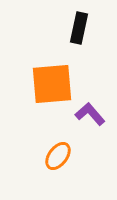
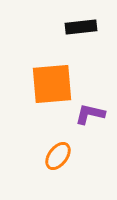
black rectangle: moved 2 px right, 1 px up; rotated 72 degrees clockwise
purple L-shape: rotated 36 degrees counterclockwise
